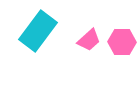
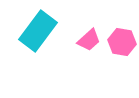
pink hexagon: rotated 8 degrees clockwise
